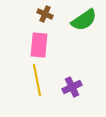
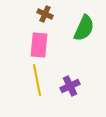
green semicircle: moved 8 px down; rotated 32 degrees counterclockwise
purple cross: moved 2 px left, 1 px up
